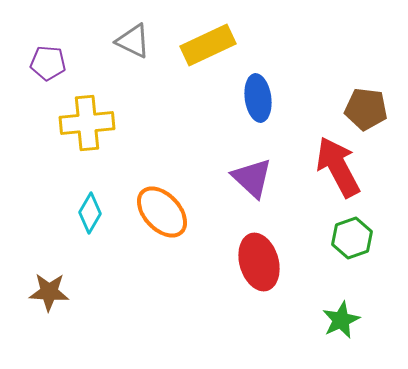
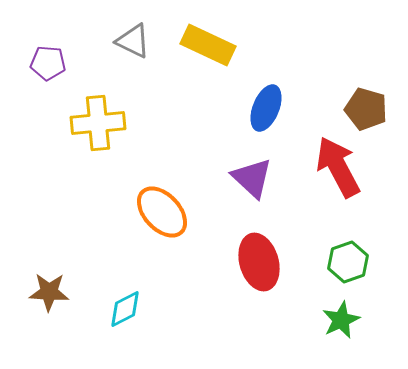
yellow rectangle: rotated 50 degrees clockwise
blue ellipse: moved 8 px right, 10 px down; rotated 30 degrees clockwise
brown pentagon: rotated 9 degrees clockwise
yellow cross: moved 11 px right
cyan diamond: moved 35 px right, 96 px down; rotated 33 degrees clockwise
green hexagon: moved 4 px left, 24 px down
